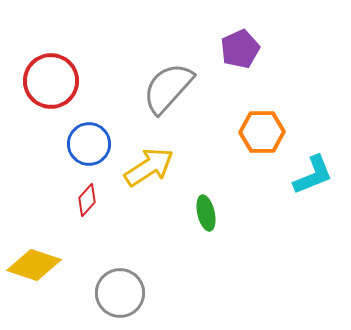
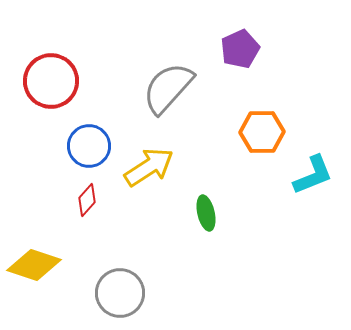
blue circle: moved 2 px down
